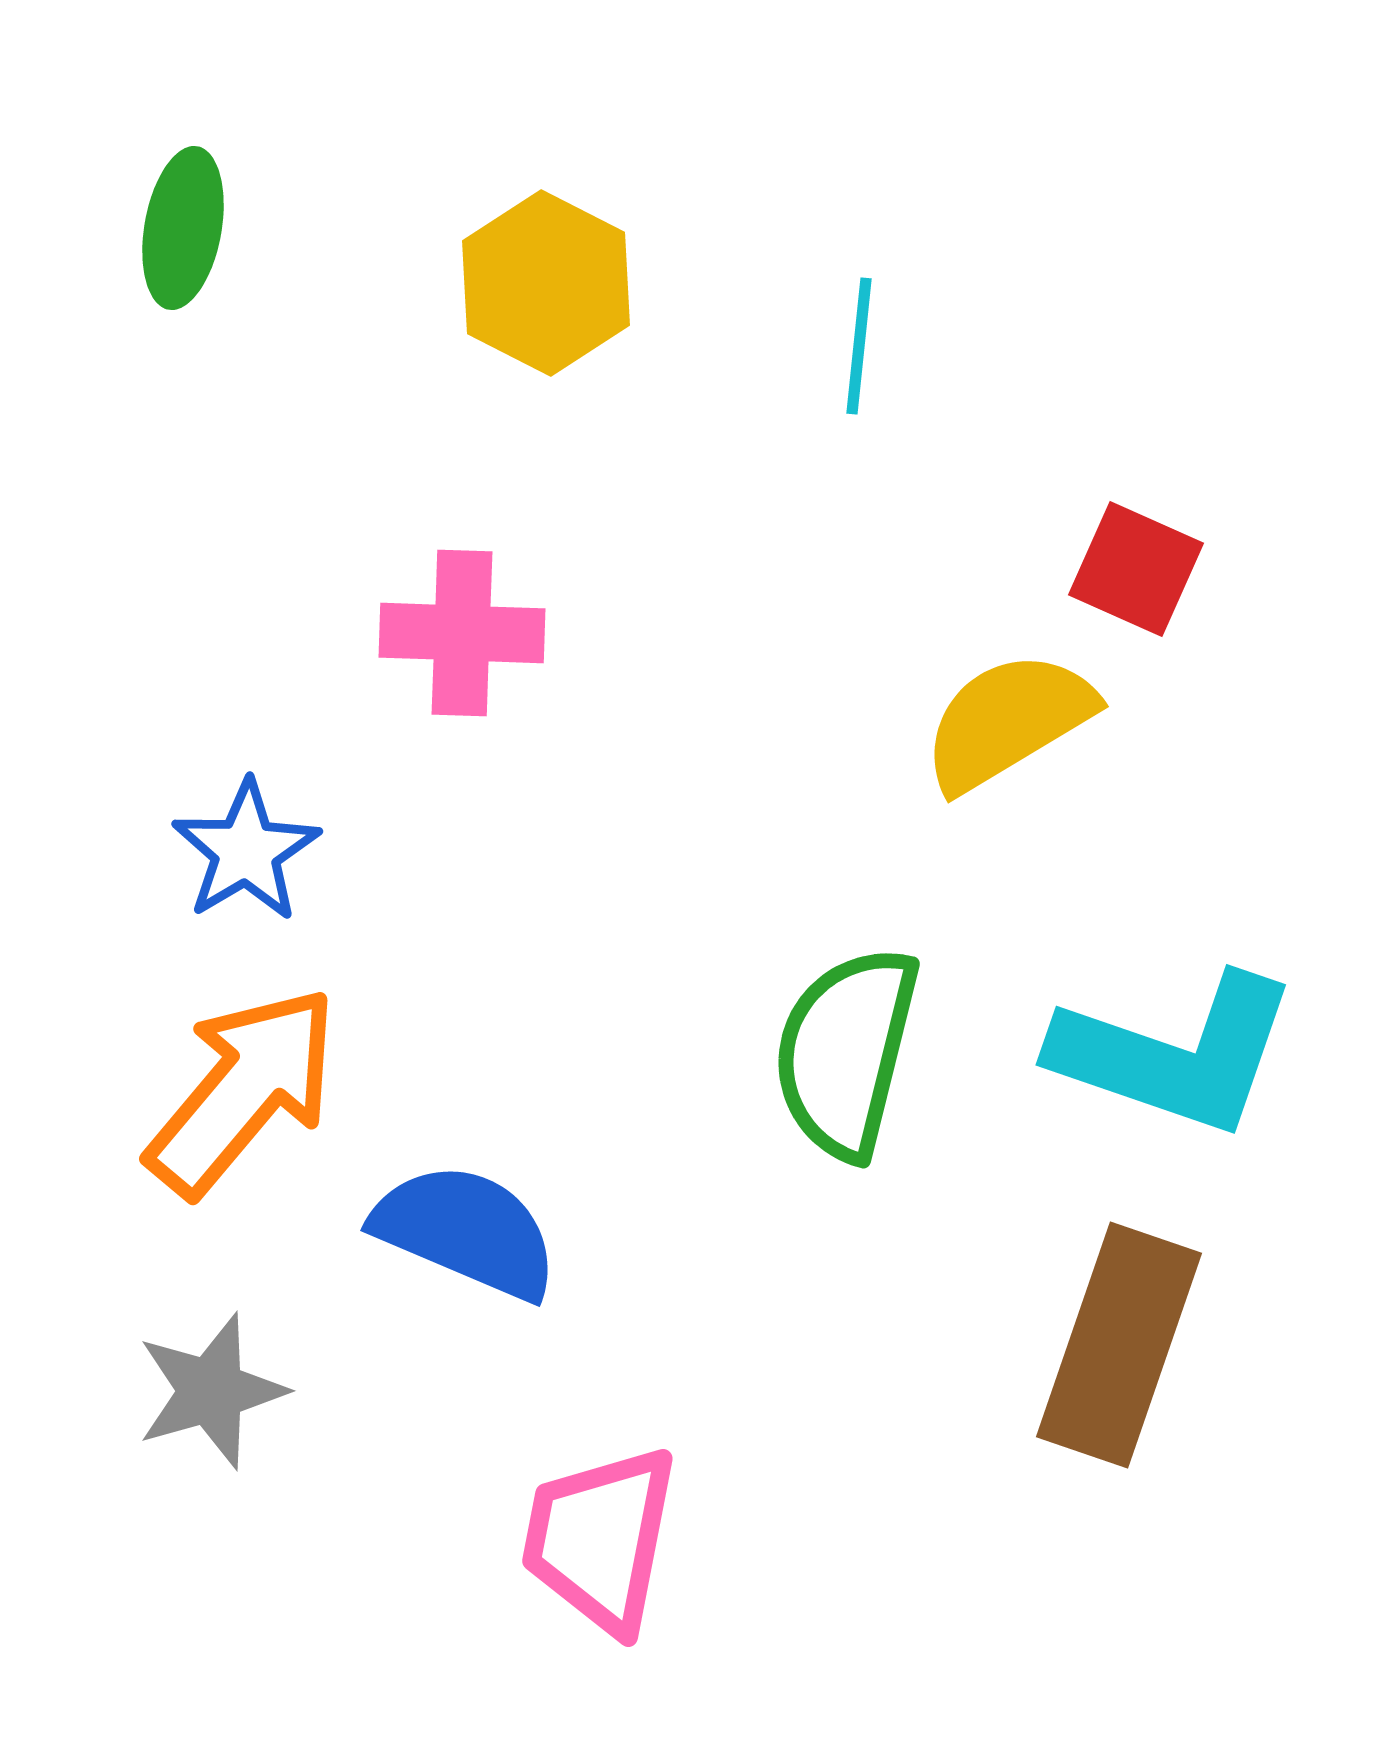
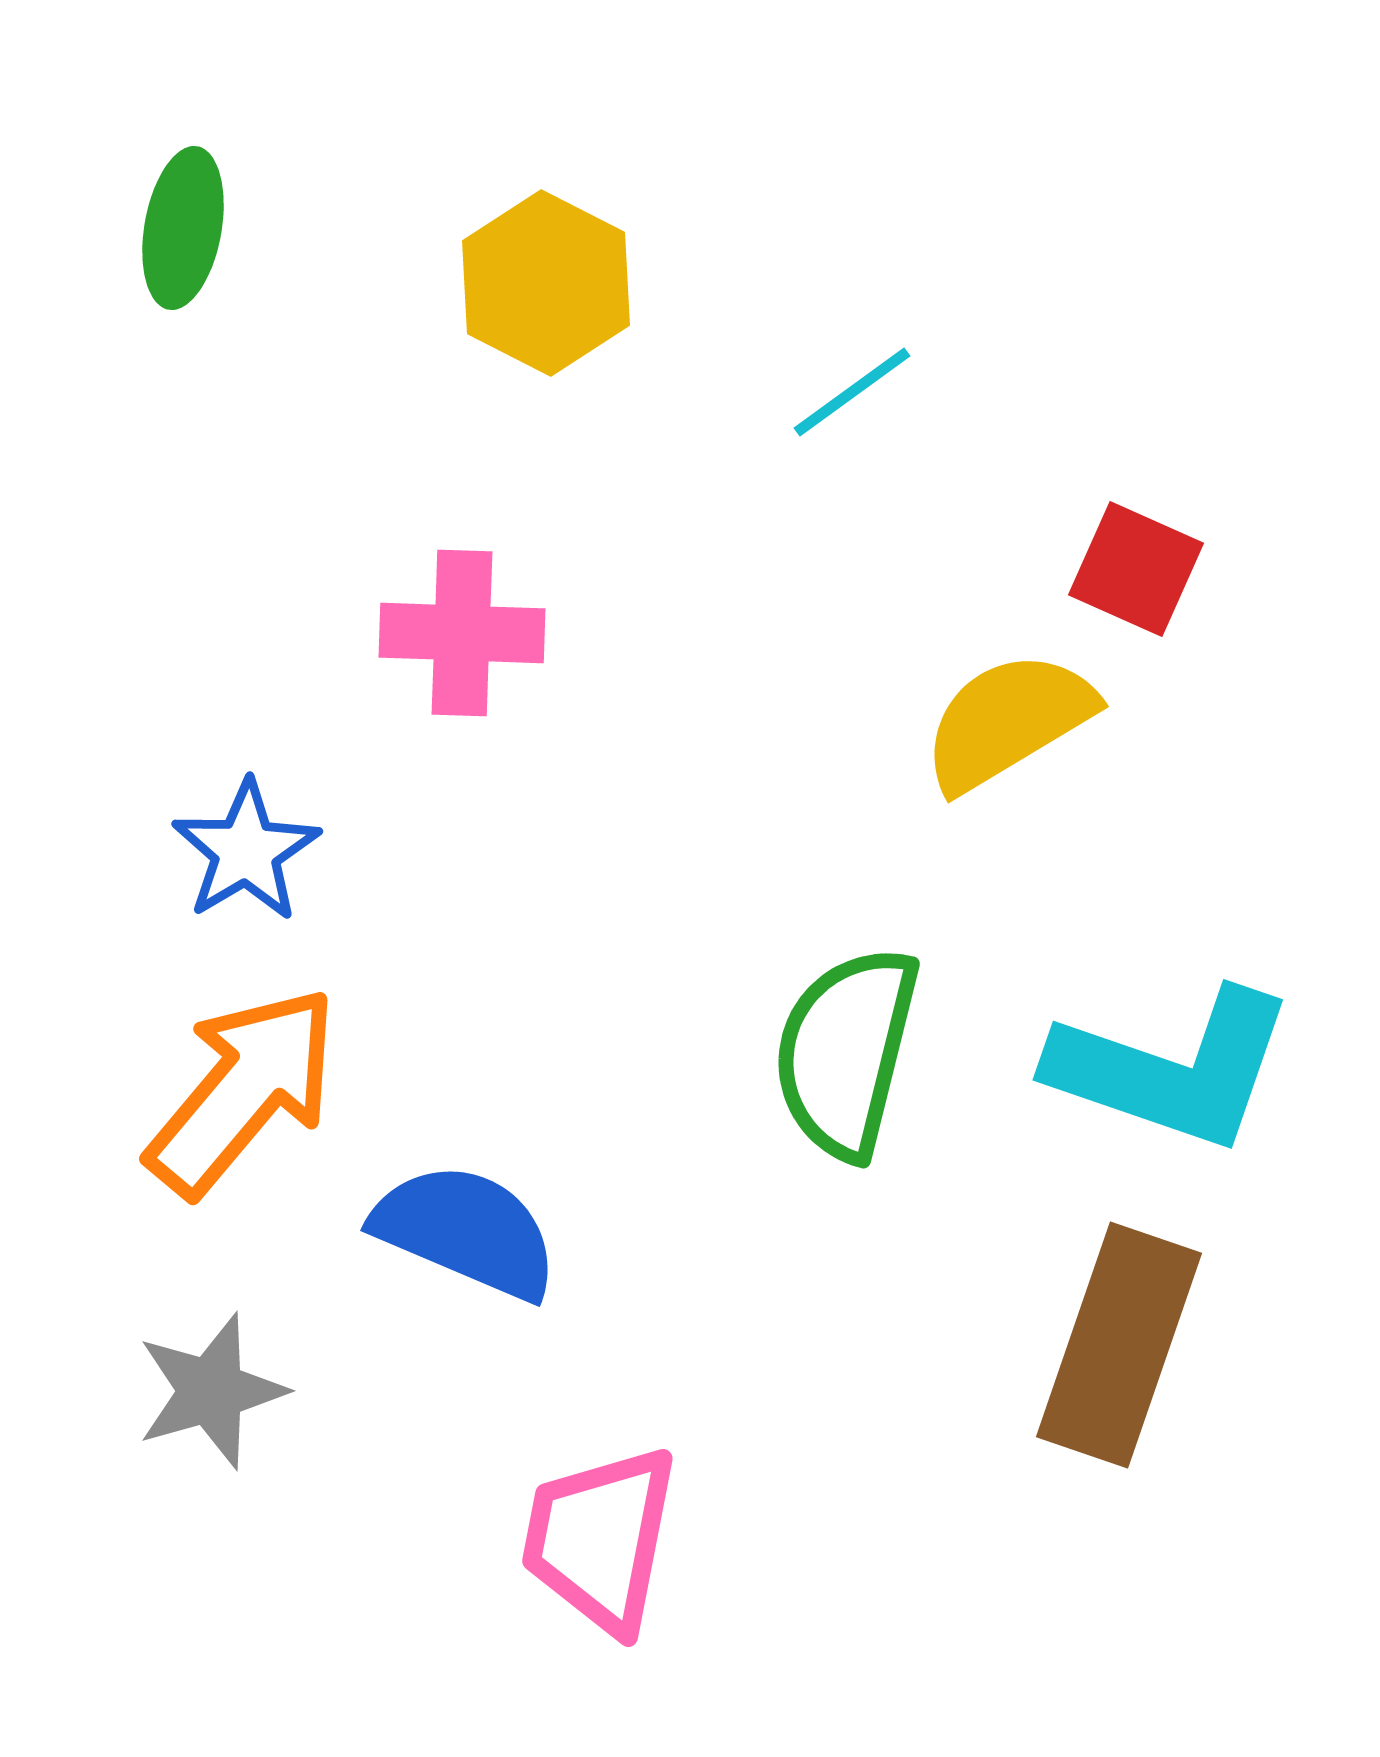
cyan line: moved 7 px left, 46 px down; rotated 48 degrees clockwise
cyan L-shape: moved 3 px left, 15 px down
